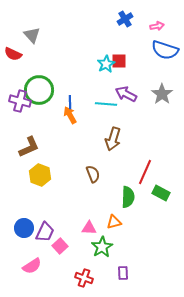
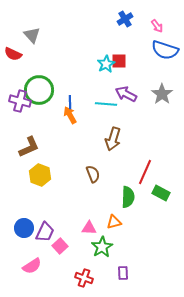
pink arrow: rotated 64 degrees clockwise
